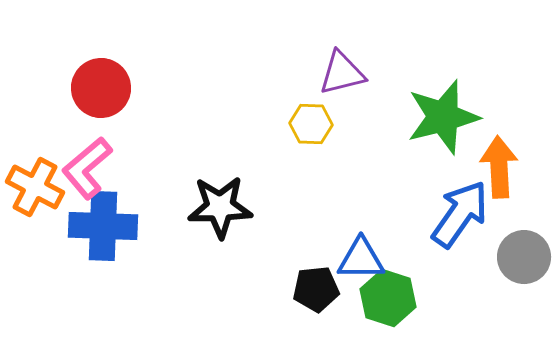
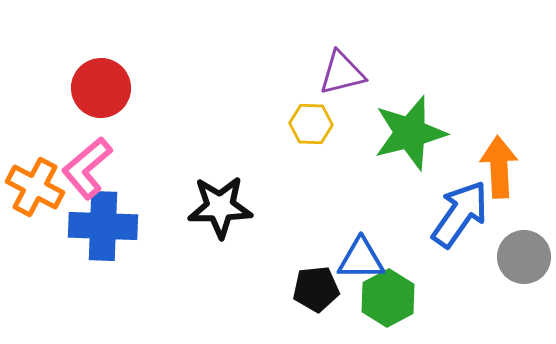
green star: moved 33 px left, 16 px down
green hexagon: rotated 14 degrees clockwise
